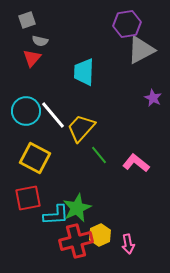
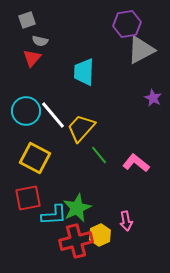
cyan L-shape: moved 2 px left
pink arrow: moved 2 px left, 23 px up
